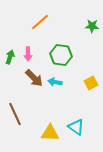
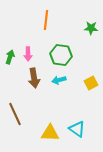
orange line: moved 6 px right, 2 px up; rotated 42 degrees counterclockwise
green star: moved 1 px left, 2 px down
brown arrow: rotated 36 degrees clockwise
cyan arrow: moved 4 px right, 2 px up; rotated 24 degrees counterclockwise
cyan triangle: moved 1 px right, 2 px down
